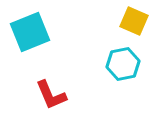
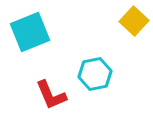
yellow square: rotated 20 degrees clockwise
cyan hexagon: moved 28 px left, 10 px down
